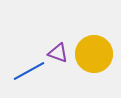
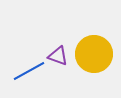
purple triangle: moved 3 px down
